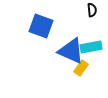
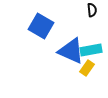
blue square: rotated 10 degrees clockwise
cyan rectangle: moved 3 px down
yellow rectangle: moved 6 px right
